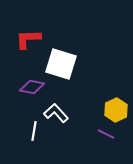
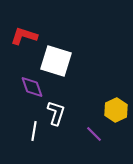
red L-shape: moved 4 px left, 3 px up; rotated 20 degrees clockwise
white square: moved 5 px left, 3 px up
purple diamond: rotated 60 degrees clockwise
white L-shape: rotated 60 degrees clockwise
purple line: moved 12 px left; rotated 18 degrees clockwise
